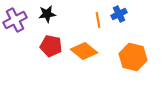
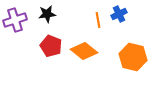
purple cross: rotated 10 degrees clockwise
red pentagon: rotated 10 degrees clockwise
